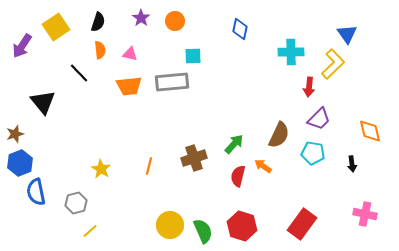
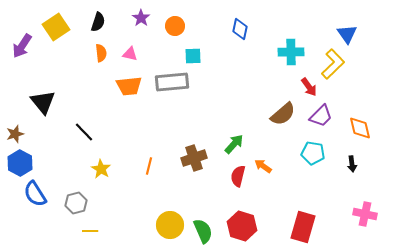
orange circle: moved 5 px down
orange semicircle: moved 1 px right, 3 px down
black line: moved 5 px right, 59 px down
red arrow: rotated 42 degrees counterclockwise
purple trapezoid: moved 2 px right, 3 px up
orange diamond: moved 10 px left, 3 px up
brown semicircle: moved 4 px right, 21 px up; rotated 24 degrees clockwise
blue hexagon: rotated 10 degrees counterclockwise
blue semicircle: moved 1 px left, 2 px down; rotated 20 degrees counterclockwise
red rectangle: moved 1 px right, 3 px down; rotated 20 degrees counterclockwise
yellow line: rotated 42 degrees clockwise
